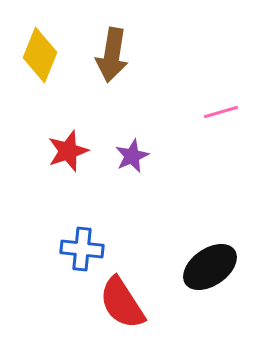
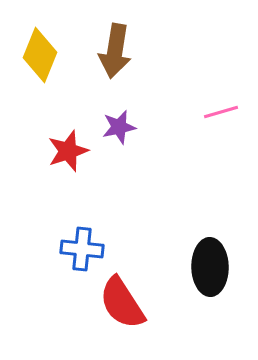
brown arrow: moved 3 px right, 4 px up
purple star: moved 13 px left, 29 px up; rotated 12 degrees clockwise
black ellipse: rotated 56 degrees counterclockwise
